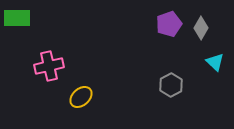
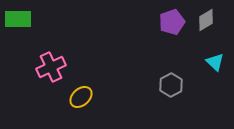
green rectangle: moved 1 px right, 1 px down
purple pentagon: moved 3 px right, 2 px up
gray diamond: moved 5 px right, 8 px up; rotated 30 degrees clockwise
pink cross: moved 2 px right, 1 px down; rotated 12 degrees counterclockwise
